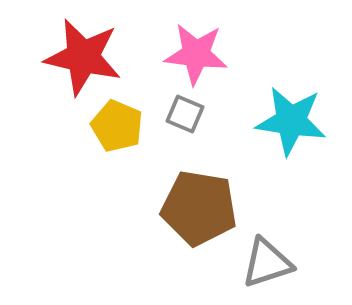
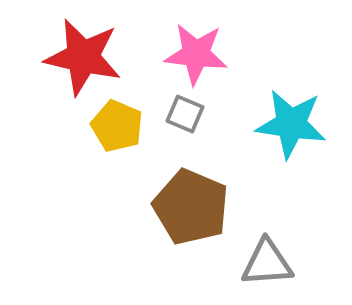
cyan star: moved 3 px down
brown pentagon: moved 8 px left, 1 px up; rotated 14 degrees clockwise
gray triangle: rotated 14 degrees clockwise
